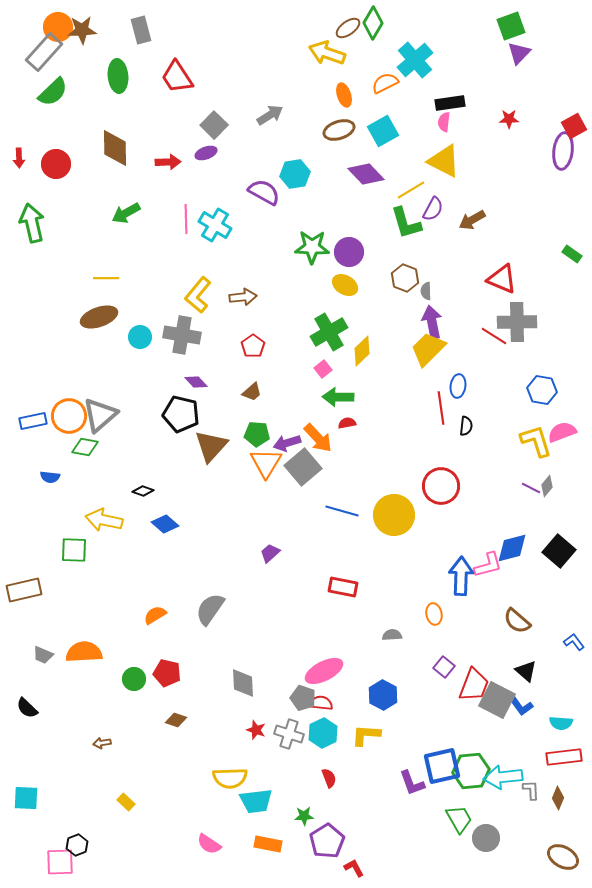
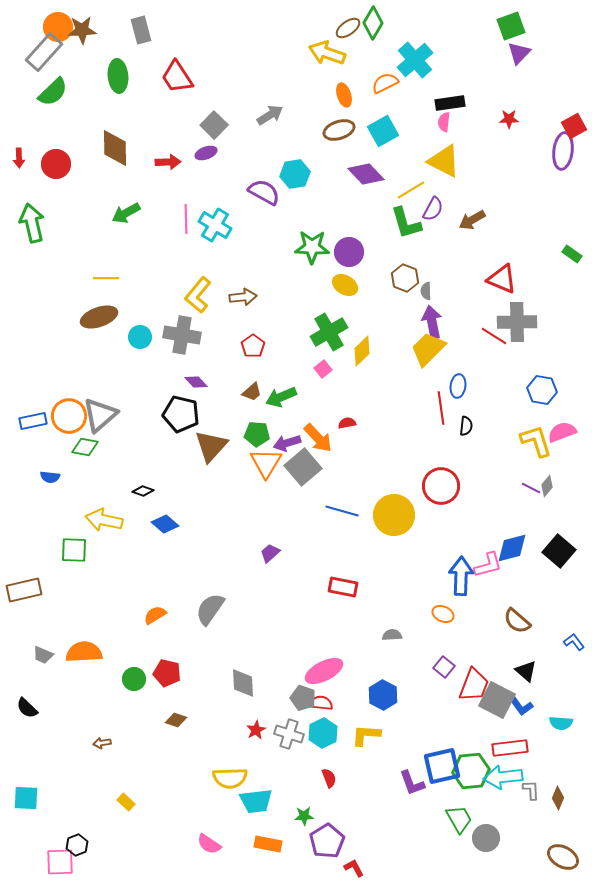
green arrow at (338, 397): moved 57 px left; rotated 24 degrees counterclockwise
orange ellipse at (434, 614): moved 9 px right; rotated 55 degrees counterclockwise
red star at (256, 730): rotated 24 degrees clockwise
red rectangle at (564, 757): moved 54 px left, 9 px up
